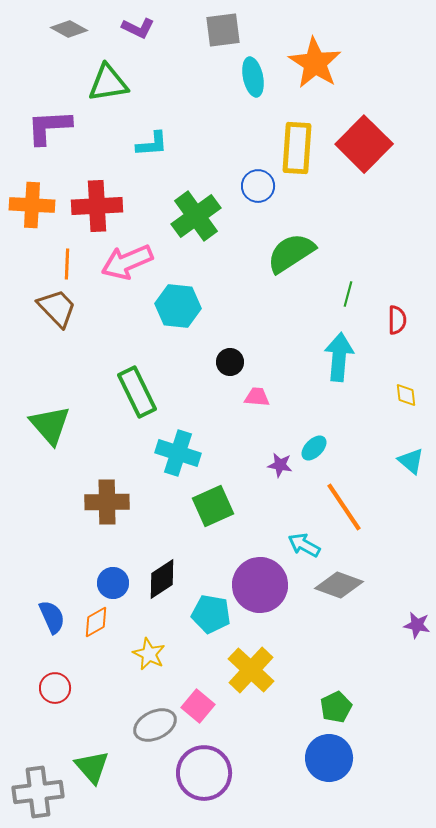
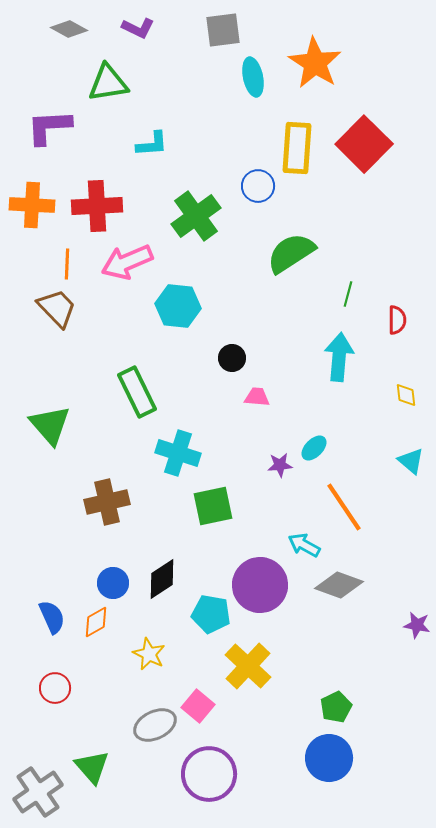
black circle at (230, 362): moved 2 px right, 4 px up
purple star at (280, 465): rotated 15 degrees counterclockwise
brown cross at (107, 502): rotated 12 degrees counterclockwise
green square at (213, 506): rotated 12 degrees clockwise
yellow cross at (251, 670): moved 3 px left, 4 px up
purple circle at (204, 773): moved 5 px right, 1 px down
gray cross at (38, 792): rotated 27 degrees counterclockwise
